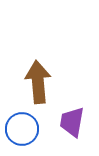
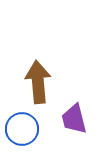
purple trapezoid: moved 2 px right, 3 px up; rotated 24 degrees counterclockwise
